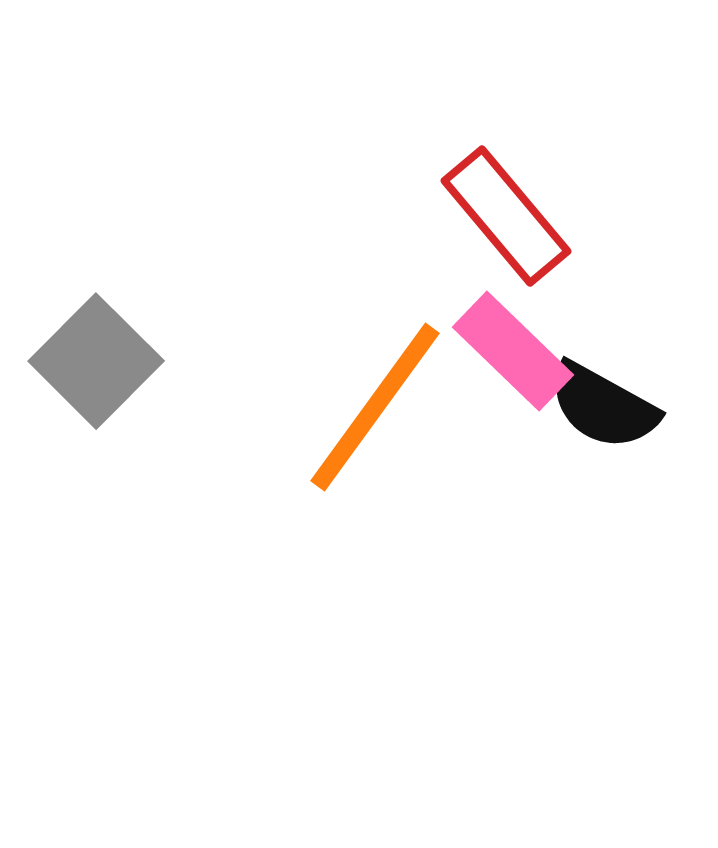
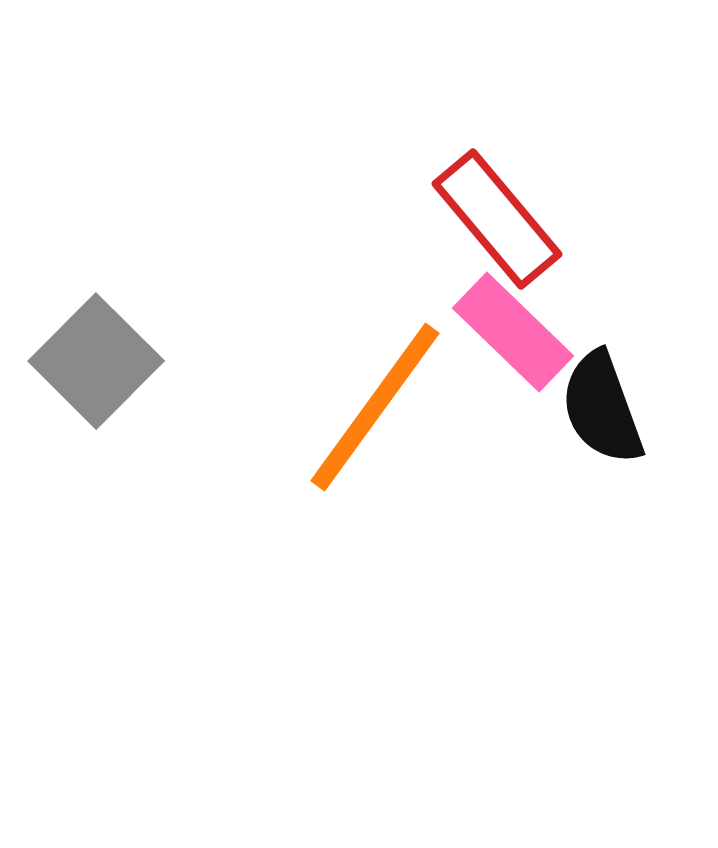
red rectangle: moved 9 px left, 3 px down
pink rectangle: moved 19 px up
black semicircle: moved 1 px left, 2 px down; rotated 41 degrees clockwise
